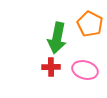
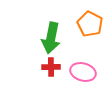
green arrow: moved 6 px left
pink ellipse: moved 2 px left, 2 px down
